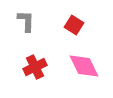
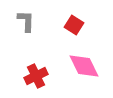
red cross: moved 1 px right, 9 px down
